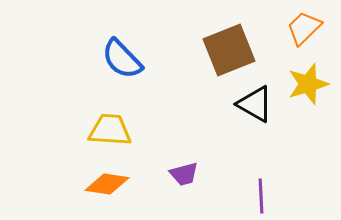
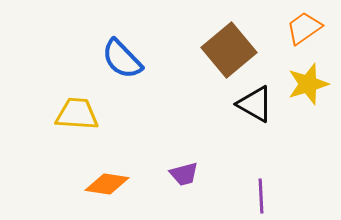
orange trapezoid: rotated 9 degrees clockwise
brown square: rotated 18 degrees counterclockwise
yellow trapezoid: moved 33 px left, 16 px up
